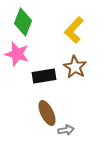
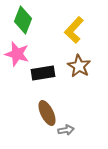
green diamond: moved 2 px up
brown star: moved 4 px right, 1 px up
black rectangle: moved 1 px left, 3 px up
